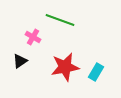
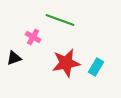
black triangle: moved 6 px left, 3 px up; rotated 14 degrees clockwise
red star: moved 1 px right, 4 px up
cyan rectangle: moved 5 px up
